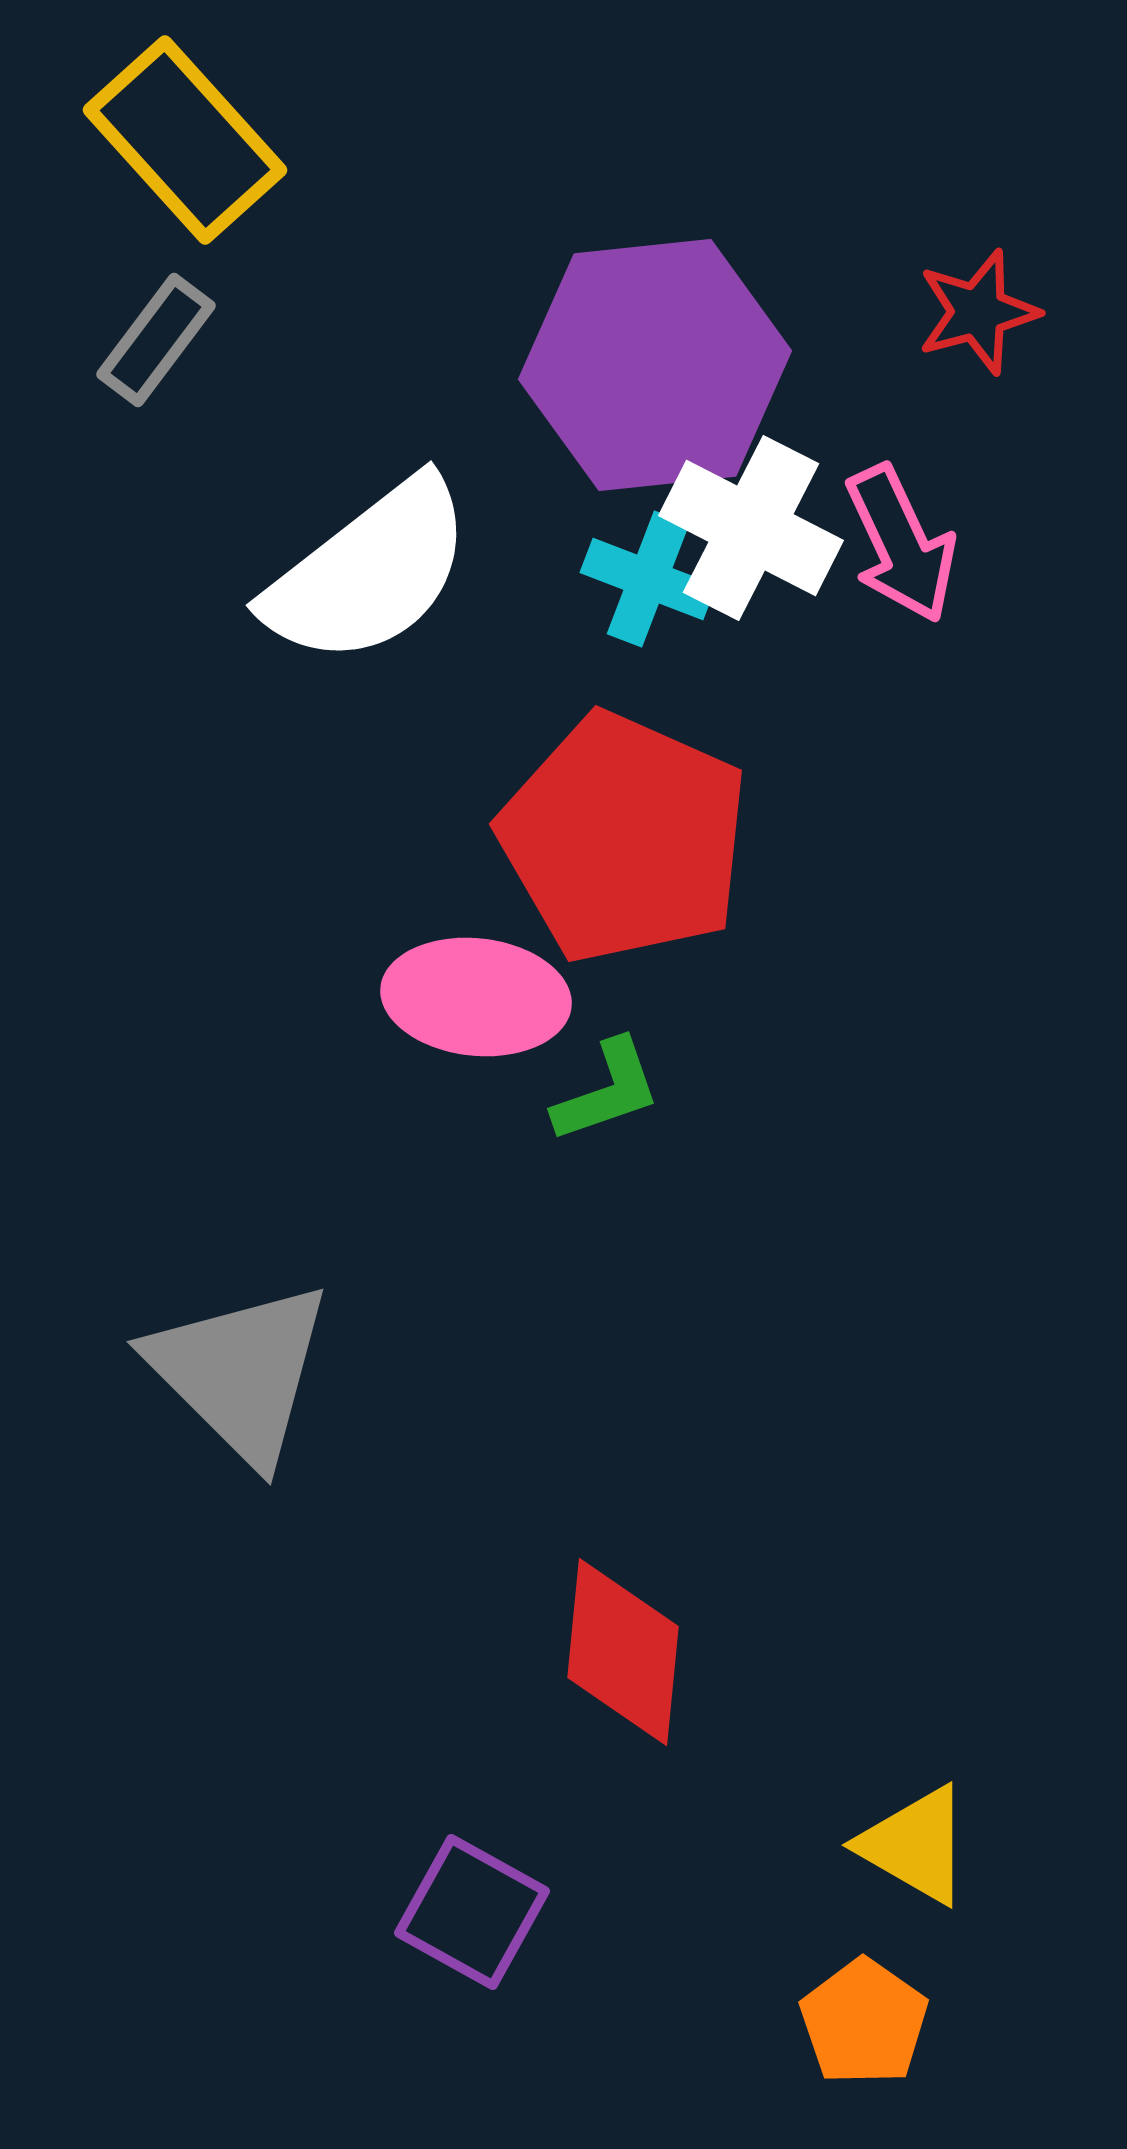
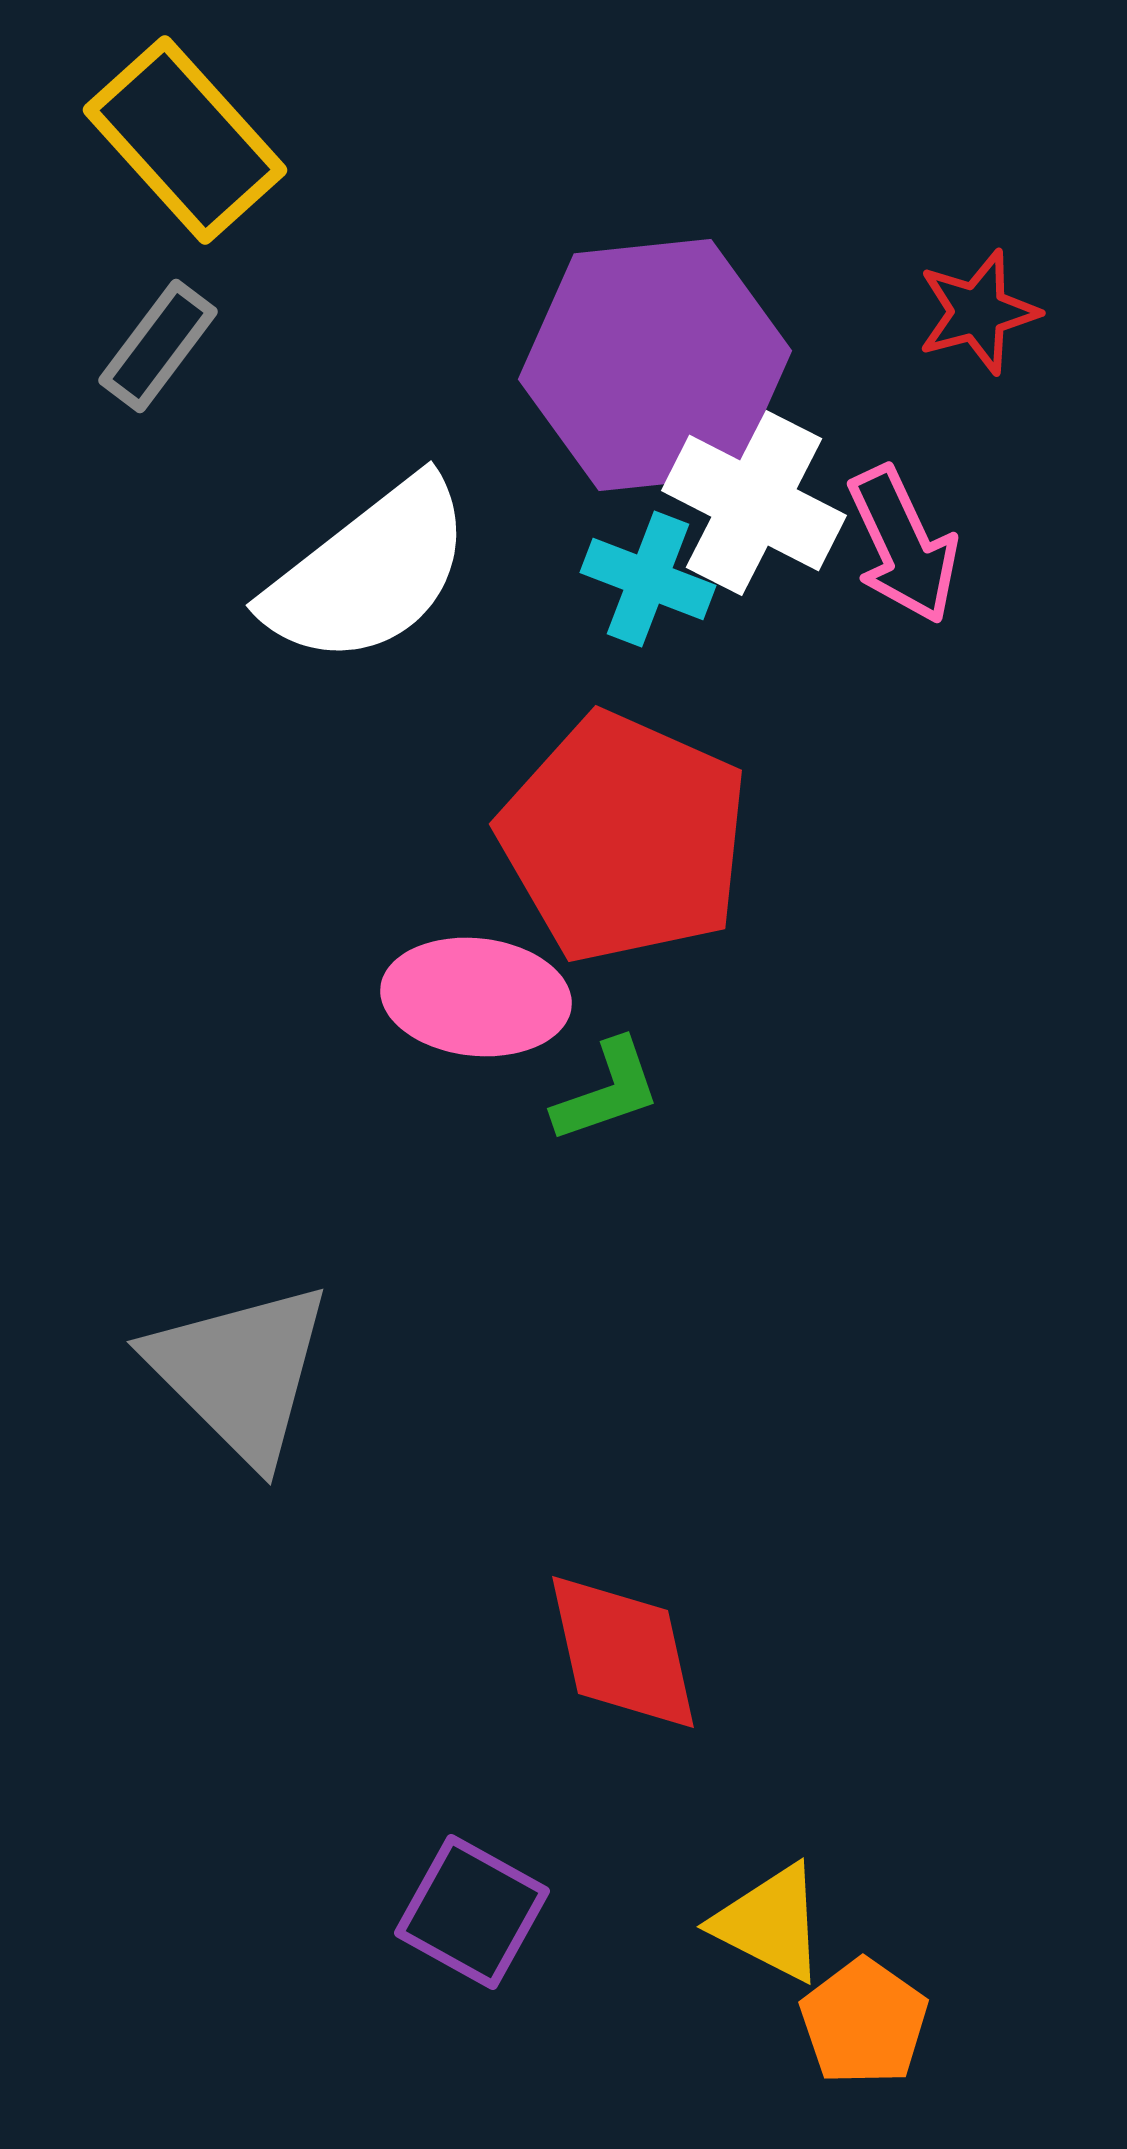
gray rectangle: moved 2 px right, 6 px down
white cross: moved 3 px right, 25 px up
pink arrow: moved 2 px right, 1 px down
red diamond: rotated 18 degrees counterclockwise
yellow triangle: moved 145 px left, 78 px down; rotated 3 degrees counterclockwise
